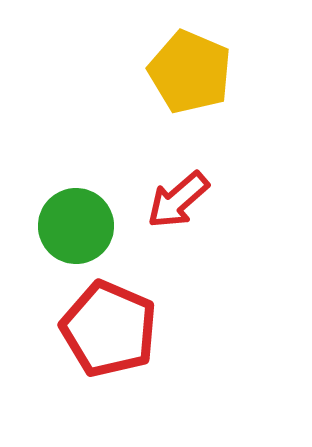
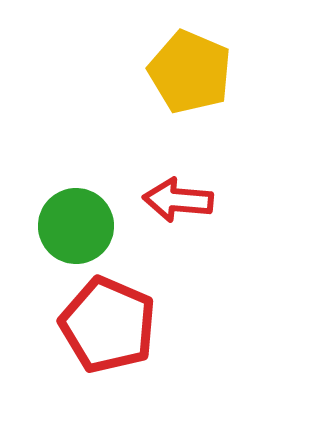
red arrow: rotated 46 degrees clockwise
red pentagon: moved 1 px left, 4 px up
